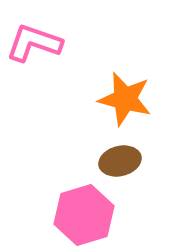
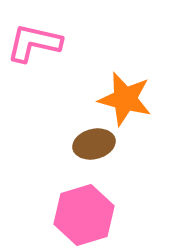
pink L-shape: rotated 6 degrees counterclockwise
brown ellipse: moved 26 px left, 17 px up
